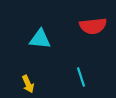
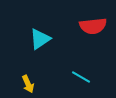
cyan triangle: rotated 40 degrees counterclockwise
cyan line: rotated 42 degrees counterclockwise
